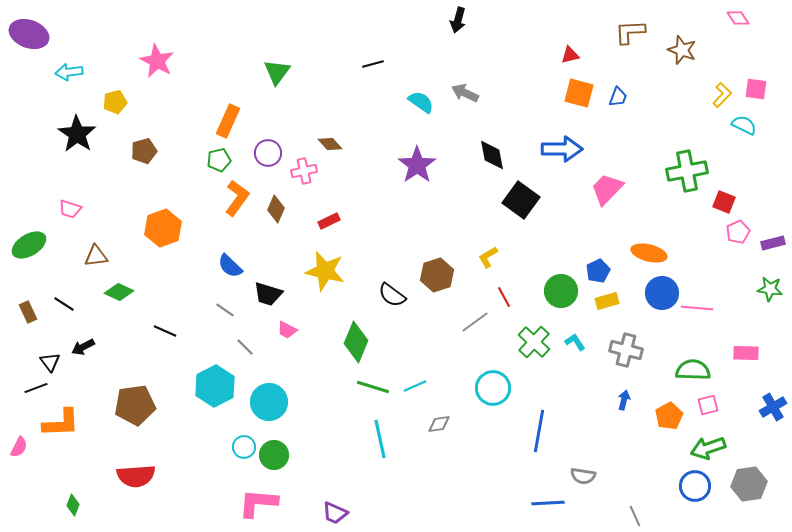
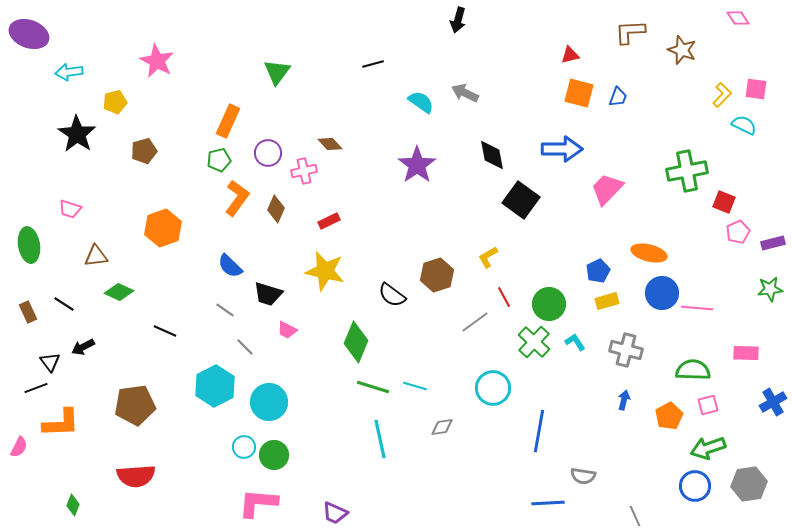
green ellipse at (29, 245): rotated 68 degrees counterclockwise
green star at (770, 289): rotated 15 degrees counterclockwise
green circle at (561, 291): moved 12 px left, 13 px down
cyan line at (415, 386): rotated 40 degrees clockwise
blue cross at (773, 407): moved 5 px up
gray diamond at (439, 424): moved 3 px right, 3 px down
